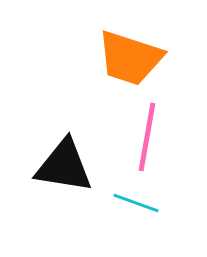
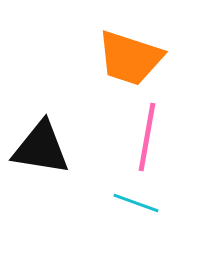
black triangle: moved 23 px left, 18 px up
